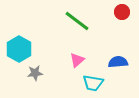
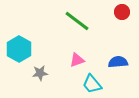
pink triangle: rotated 21 degrees clockwise
gray star: moved 5 px right
cyan trapezoid: moved 1 px left, 1 px down; rotated 40 degrees clockwise
